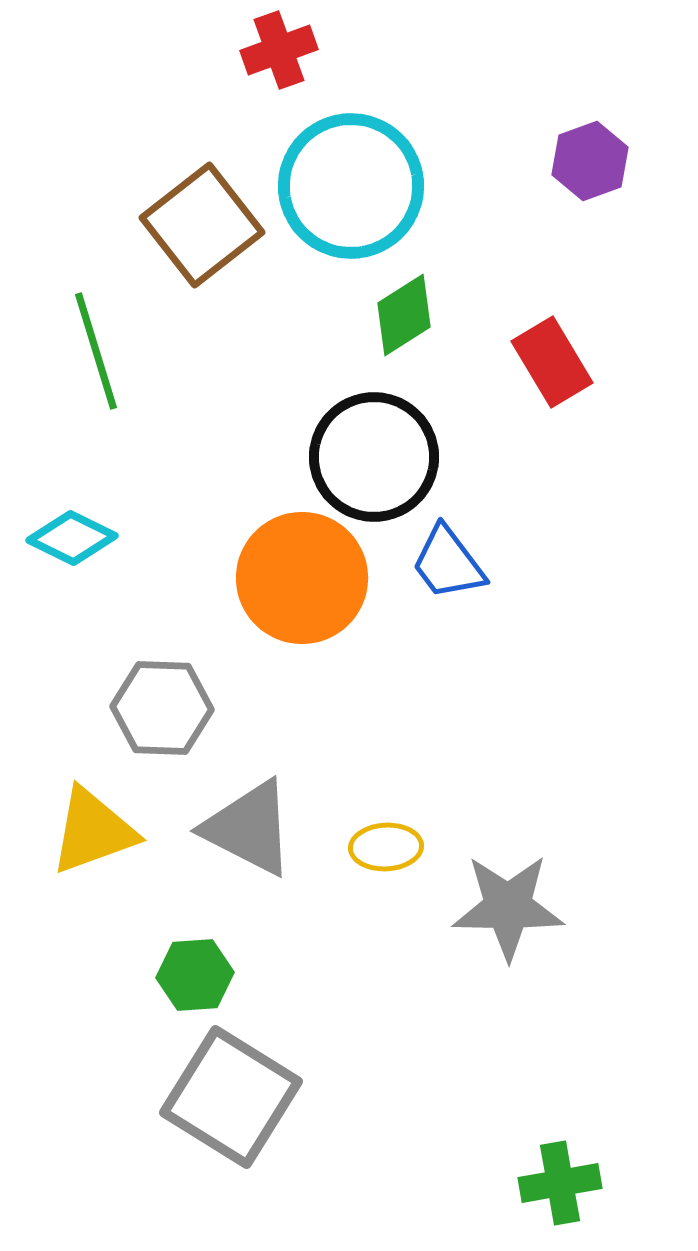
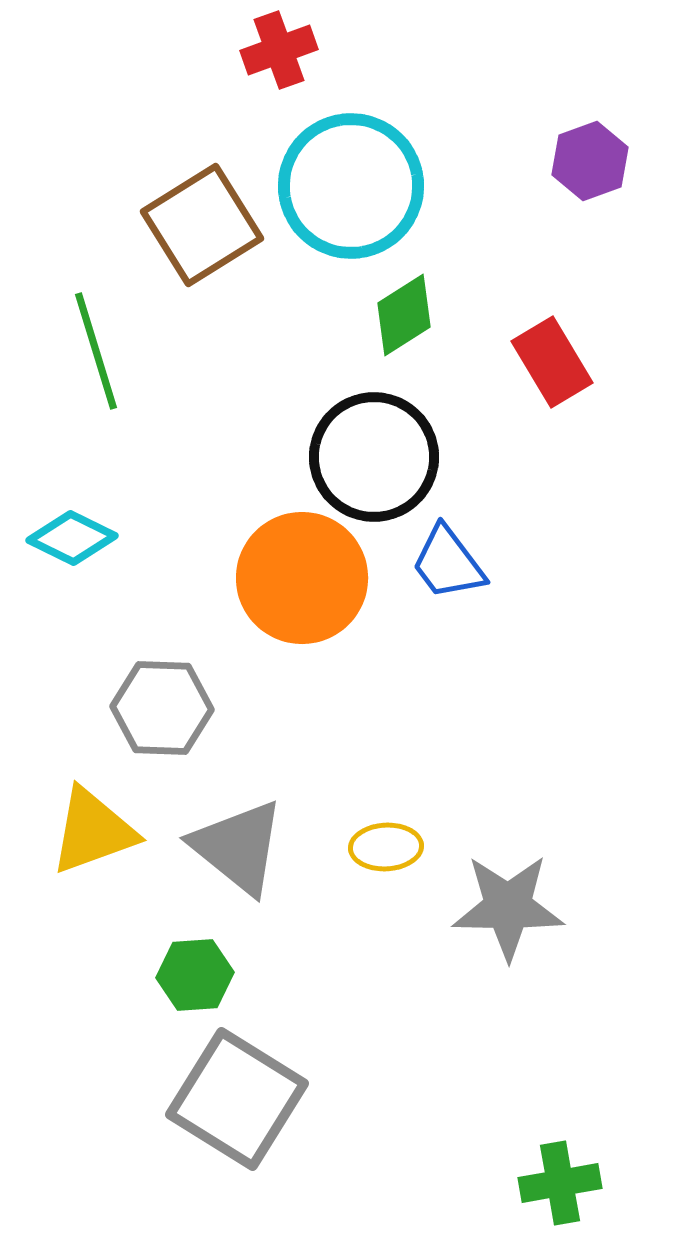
brown square: rotated 6 degrees clockwise
gray triangle: moved 11 px left, 19 px down; rotated 12 degrees clockwise
gray square: moved 6 px right, 2 px down
